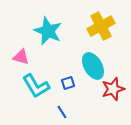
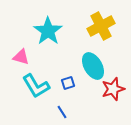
cyan star: rotated 12 degrees clockwise
